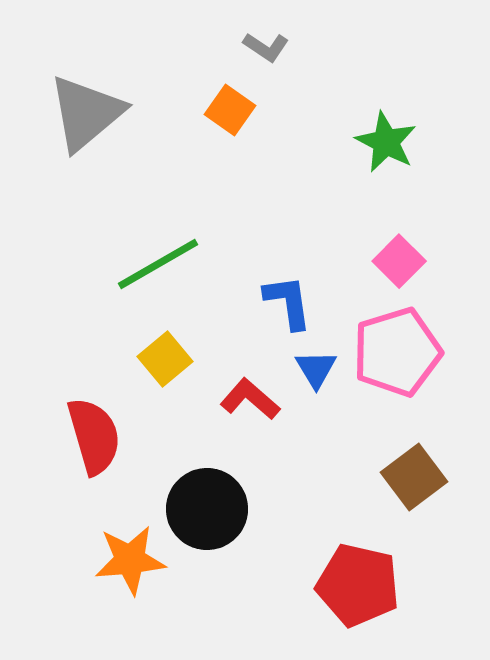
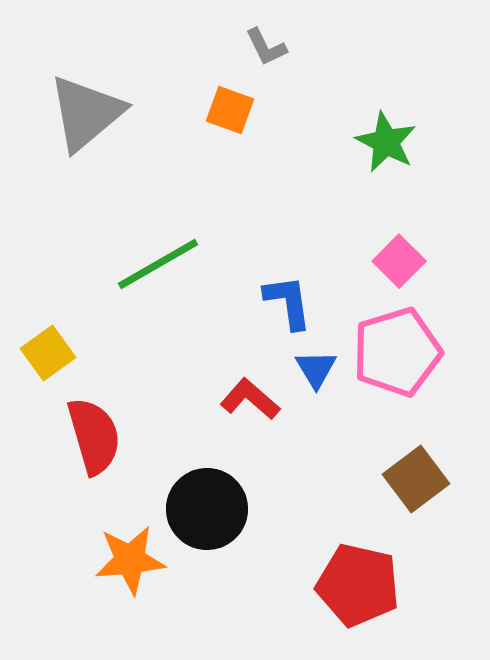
gray L-shape: rotated 30 degrees clockwise
orange square: rotated 15 degrees counterclockwise
yellow square: moved 117 px left, 6 px up; rotated 4 degrees clockwise
brown square: moved 2 px right, 2 px down
